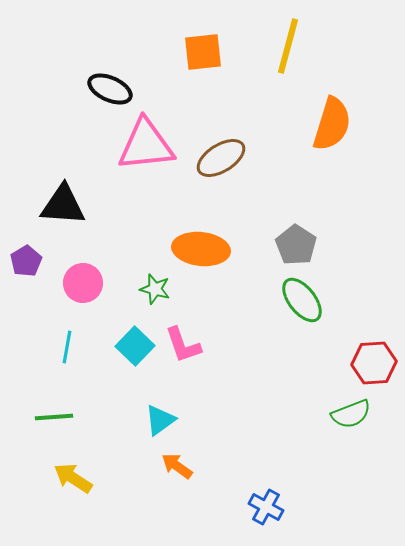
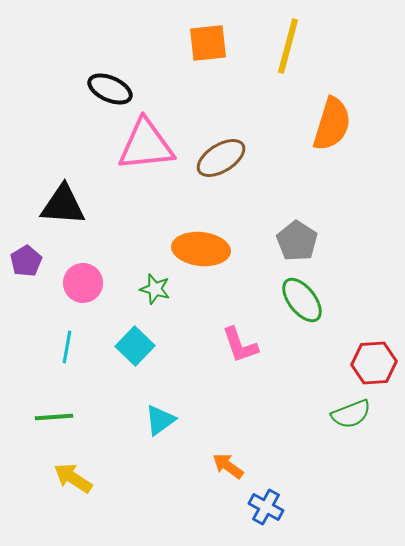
orange square: moved 5 px right, 9 px up
gray pentagon: moved 1 px right, 4 px up
pink L-shape: moved 57 px right
orange arrow: moved 51 px right
